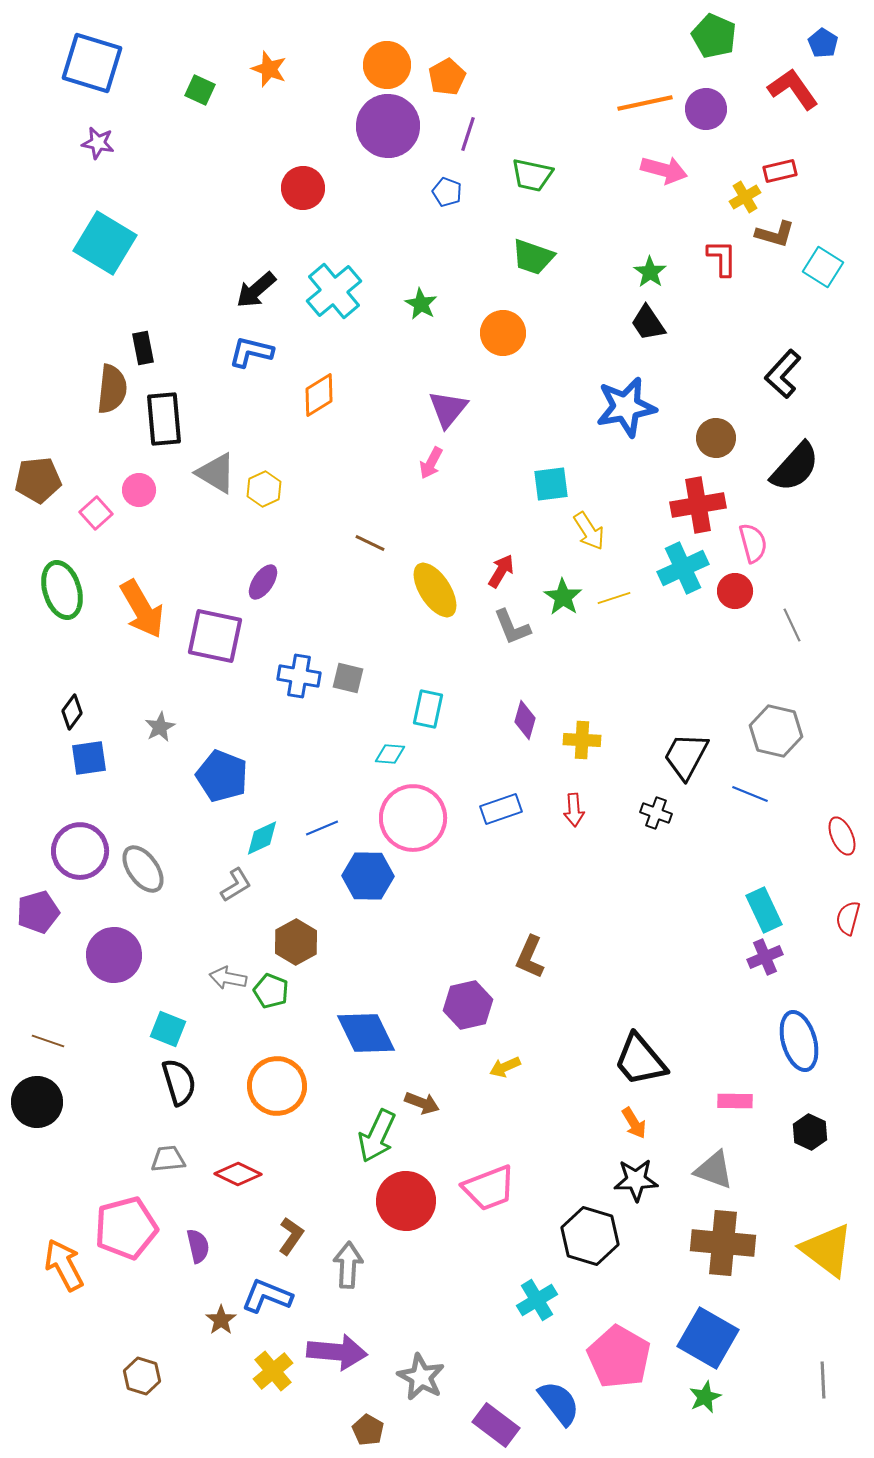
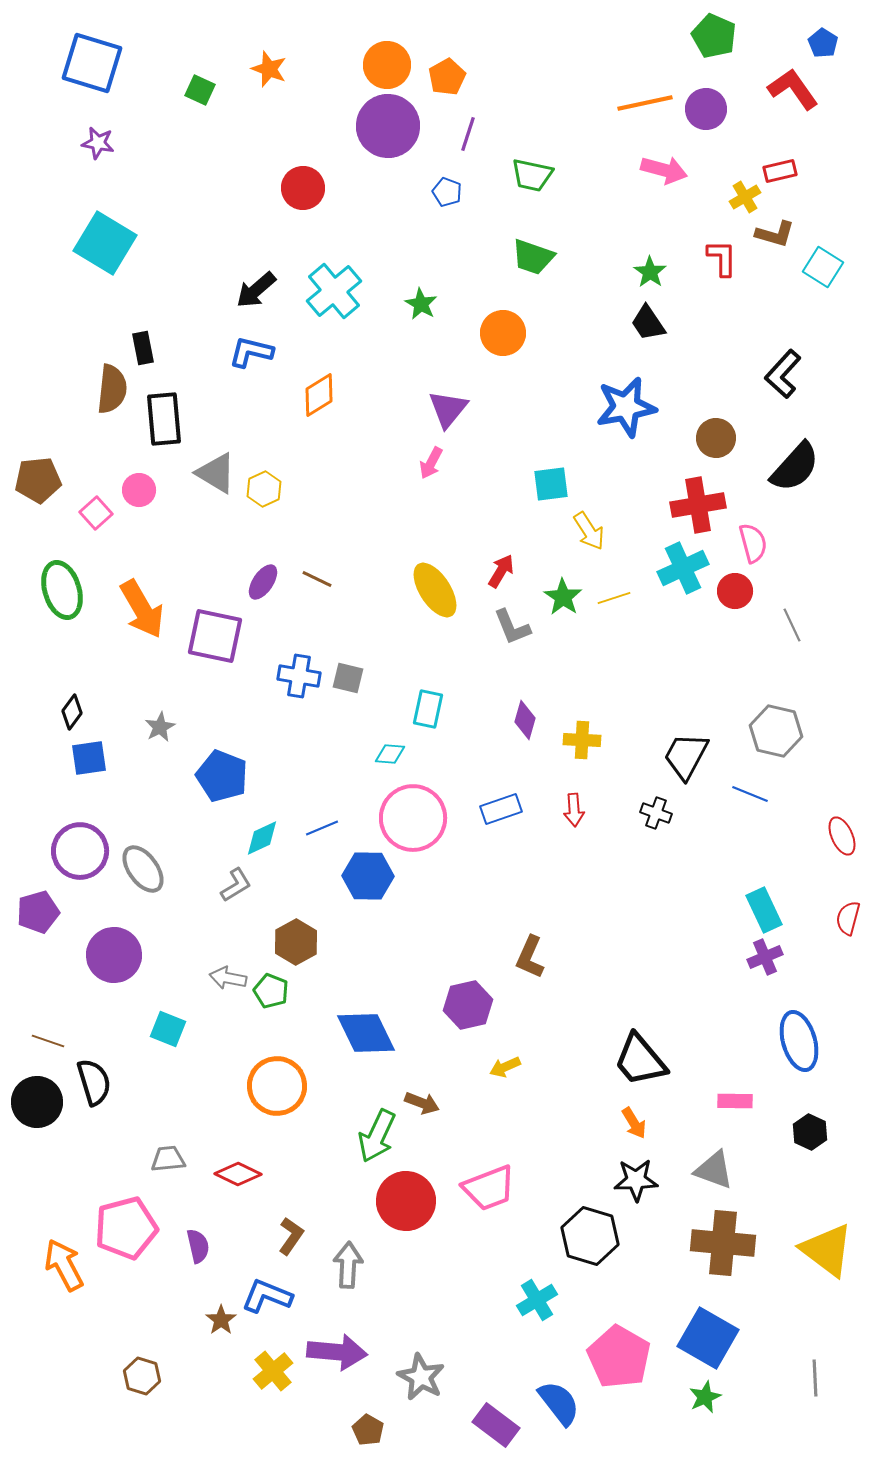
brown line at (370, 543): moved 53 px left, 36 px down
black semicircle at (179, 1082): moved 85 px left
gray line at (823, 1380): moved 8 px left, 2 px up
